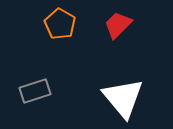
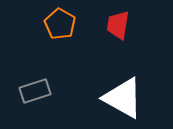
red trapezoid: rotated 36 degrees counterclockwise
white triangle: rotated 21 degrees counterclockwise
